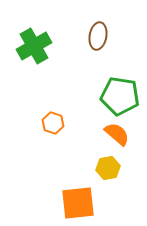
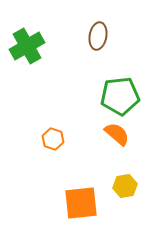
green cross: moved 7 px left
green pentagon: rotated 15 degrees counterclockwise
orange hexagon: moved 16 px down
yellow hexagon: moved 17 px right, 18 px down
orange square: moved 3 px right
